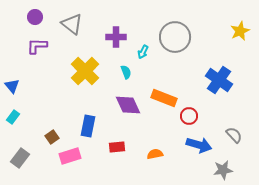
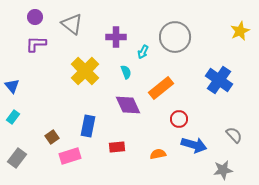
purple L-shape: moved 1 px left, 2 px up
orange rectangle: moved 3 px left, 10 px up; rotated 60 degrees counterclockwise
red circle: moved 10 px left, 3 px down
blue arrow: moved 5 px left
orange semicircle: moved 3 px right
gray rectangle: moved 3 px left
